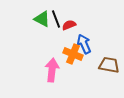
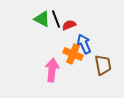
brown trapezoid: moved 6 px left; rotated 70 degrees clockwise
